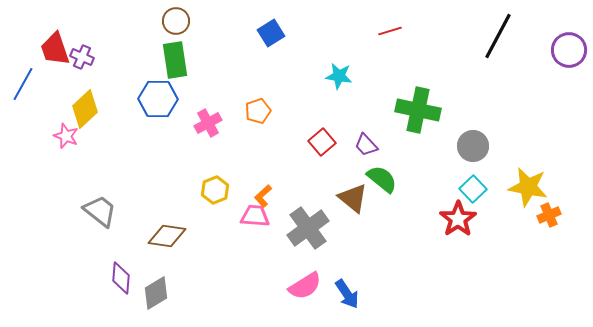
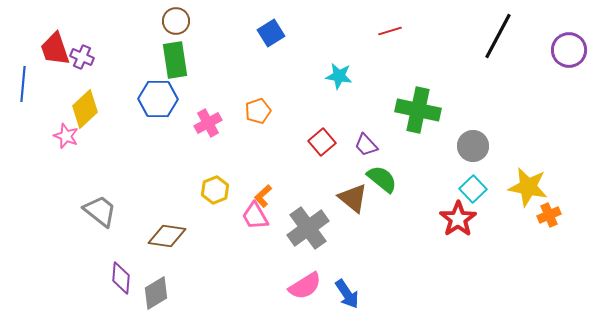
blue line: rotated 24 degrees counterclockwise
pink trapezoid: rotated 124 degrees counterclockwise
